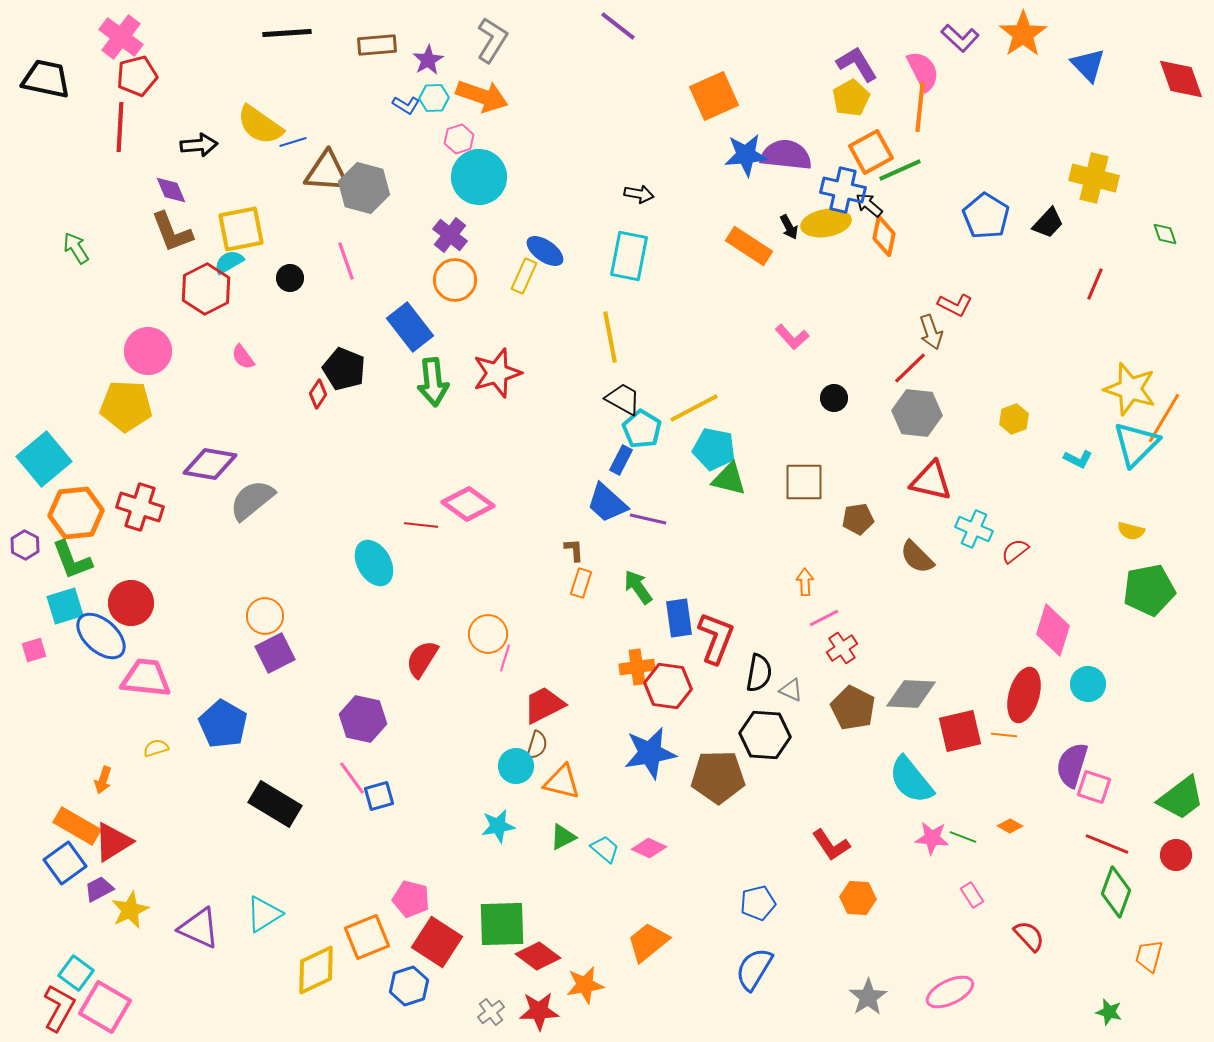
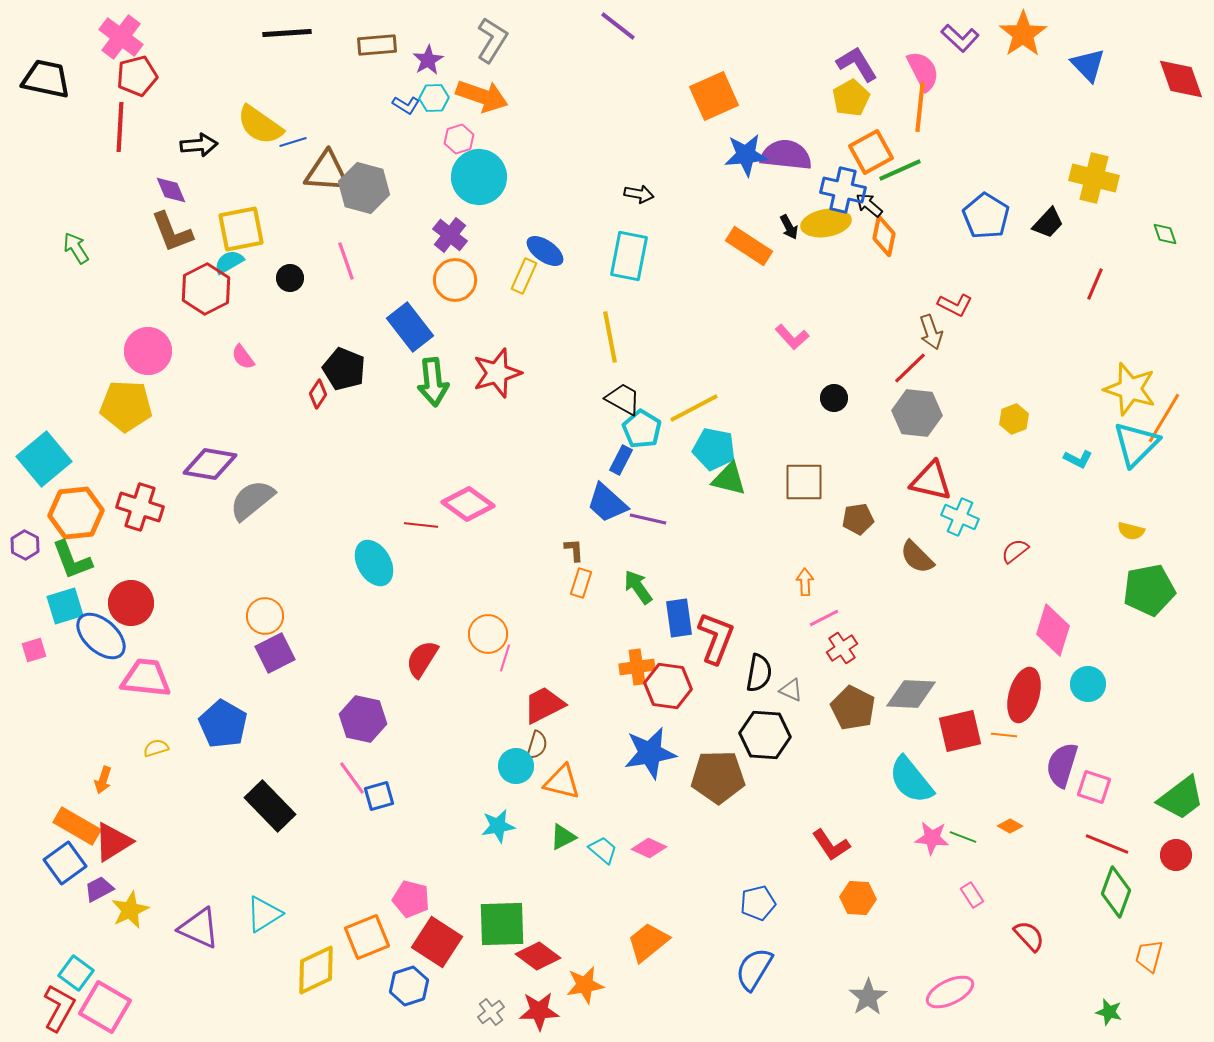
cyan cross at (974, 529): moved 14 px left, 12 px up
purple semicircle at (1072, 765): moved 10 px left
black rectangle at (275, 804): moved 5 px left, 2 px down; rotated 15 degrees clockwise
cyan trapezoid at (605, 849): moved 2 px left, 1 px down
